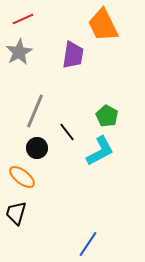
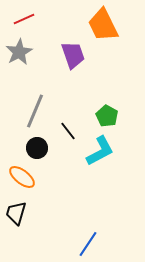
red line: moved 1 px right
purple trapezoid: rotated 28 degrees counterclockwise
black line: moved 1 px right, 1 px up
